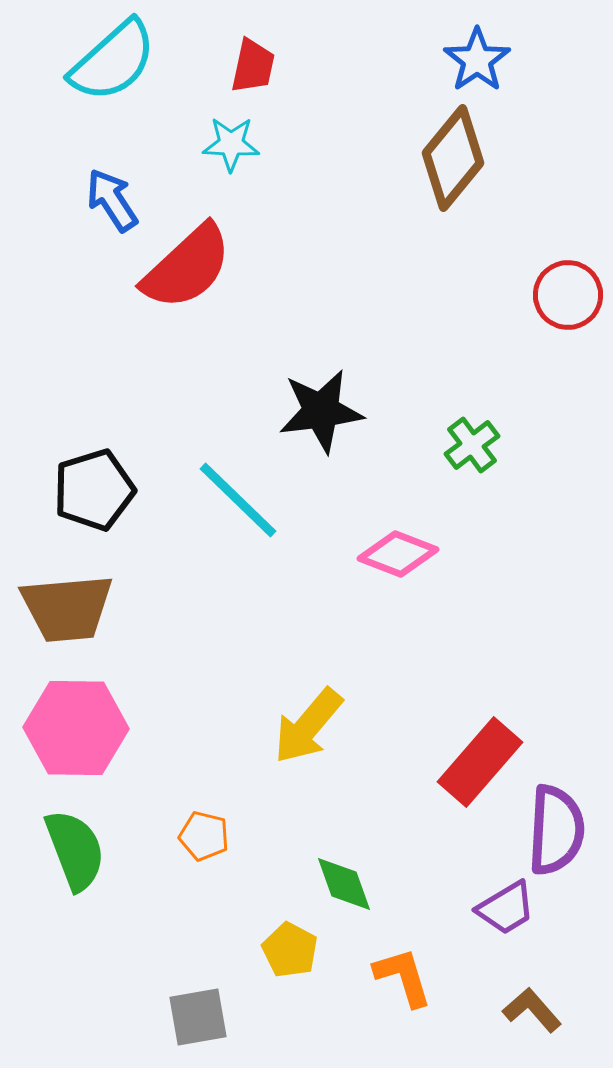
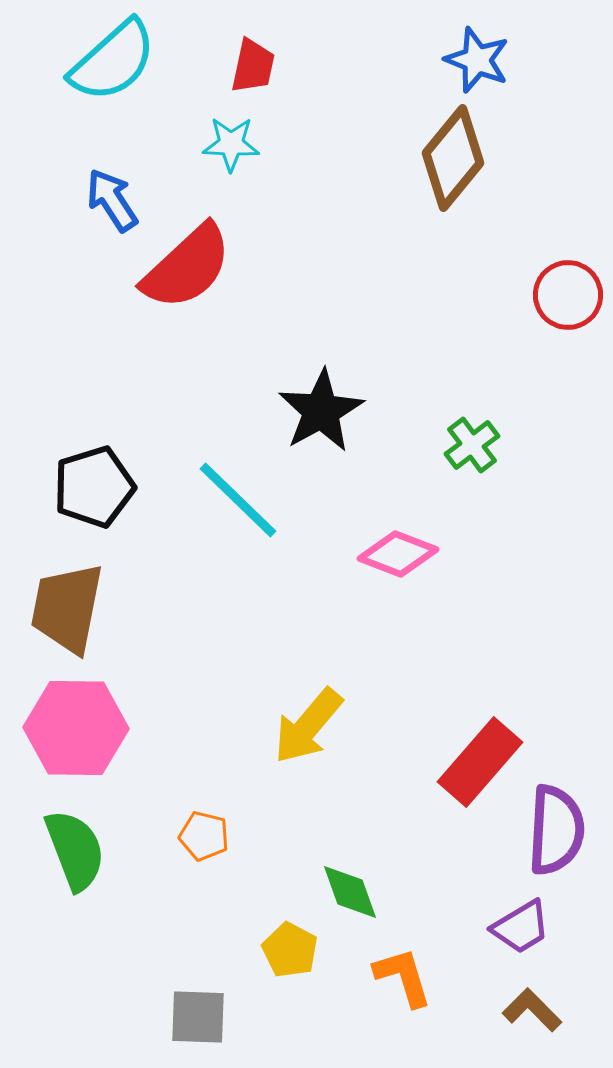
blue star: rotated 16 degrees counterclockwise
black star: rotated 22 degrees counterclockwise
black pentagon: moved 3 px up
brown trapezoid: rotated 106 degrees clockwise
green diamond: moved 6 px right, 8 px down
purple trapezoid: moved 15 px right, 19 px down
brown L-shape: rotated 4 degrees counterclockwise
gray square: rotated 12 degrees clockwise
